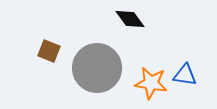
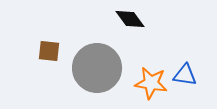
brown square: rotated 15 degrees counterclockwise
